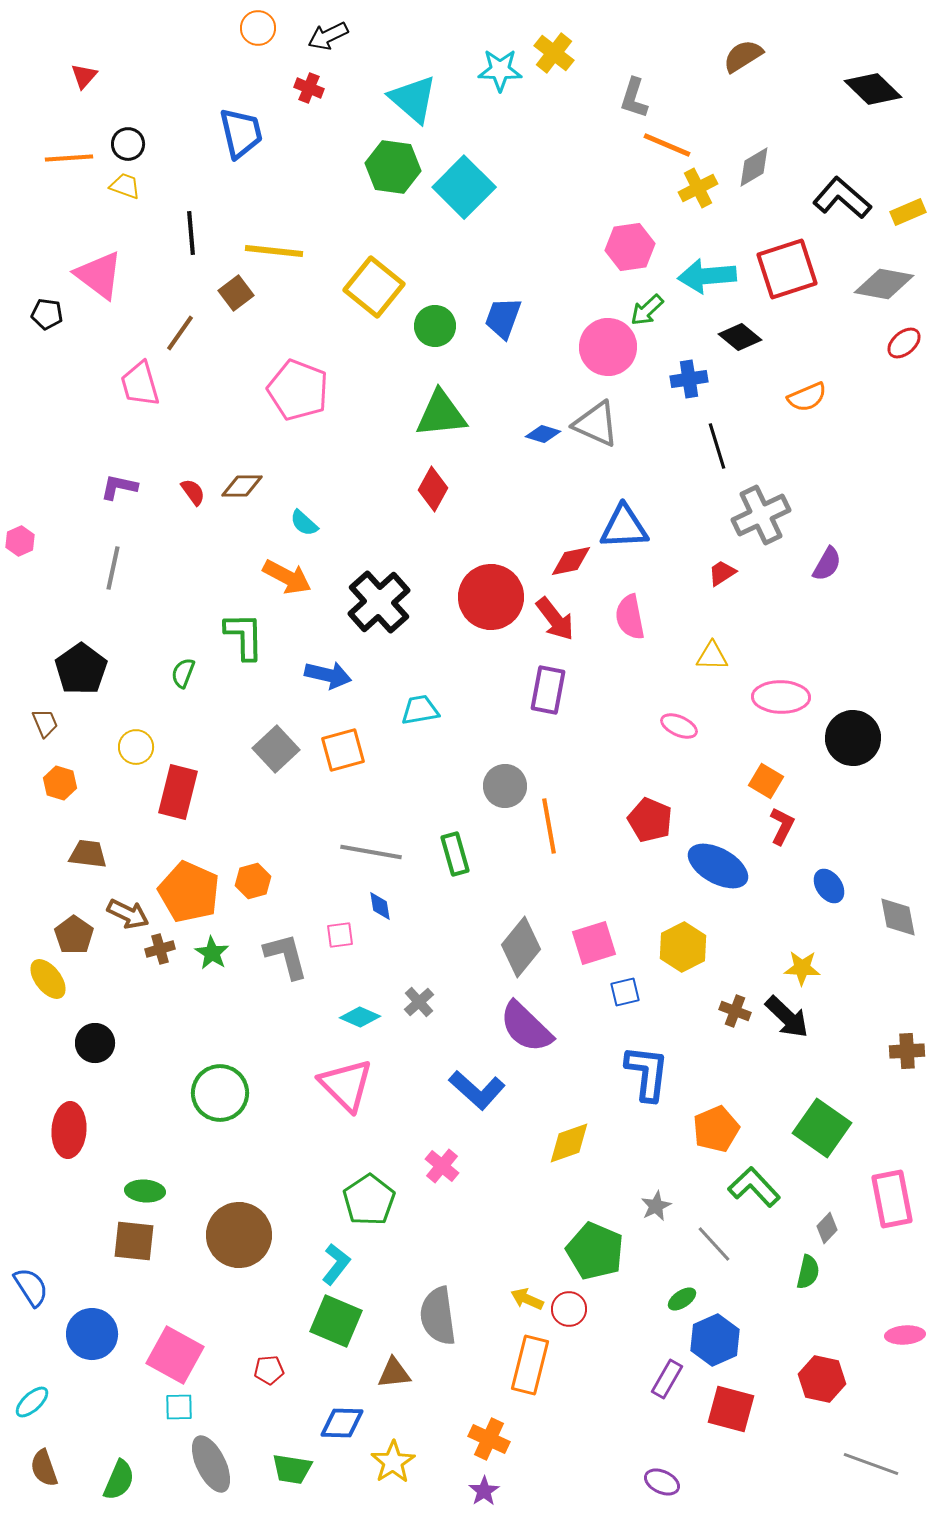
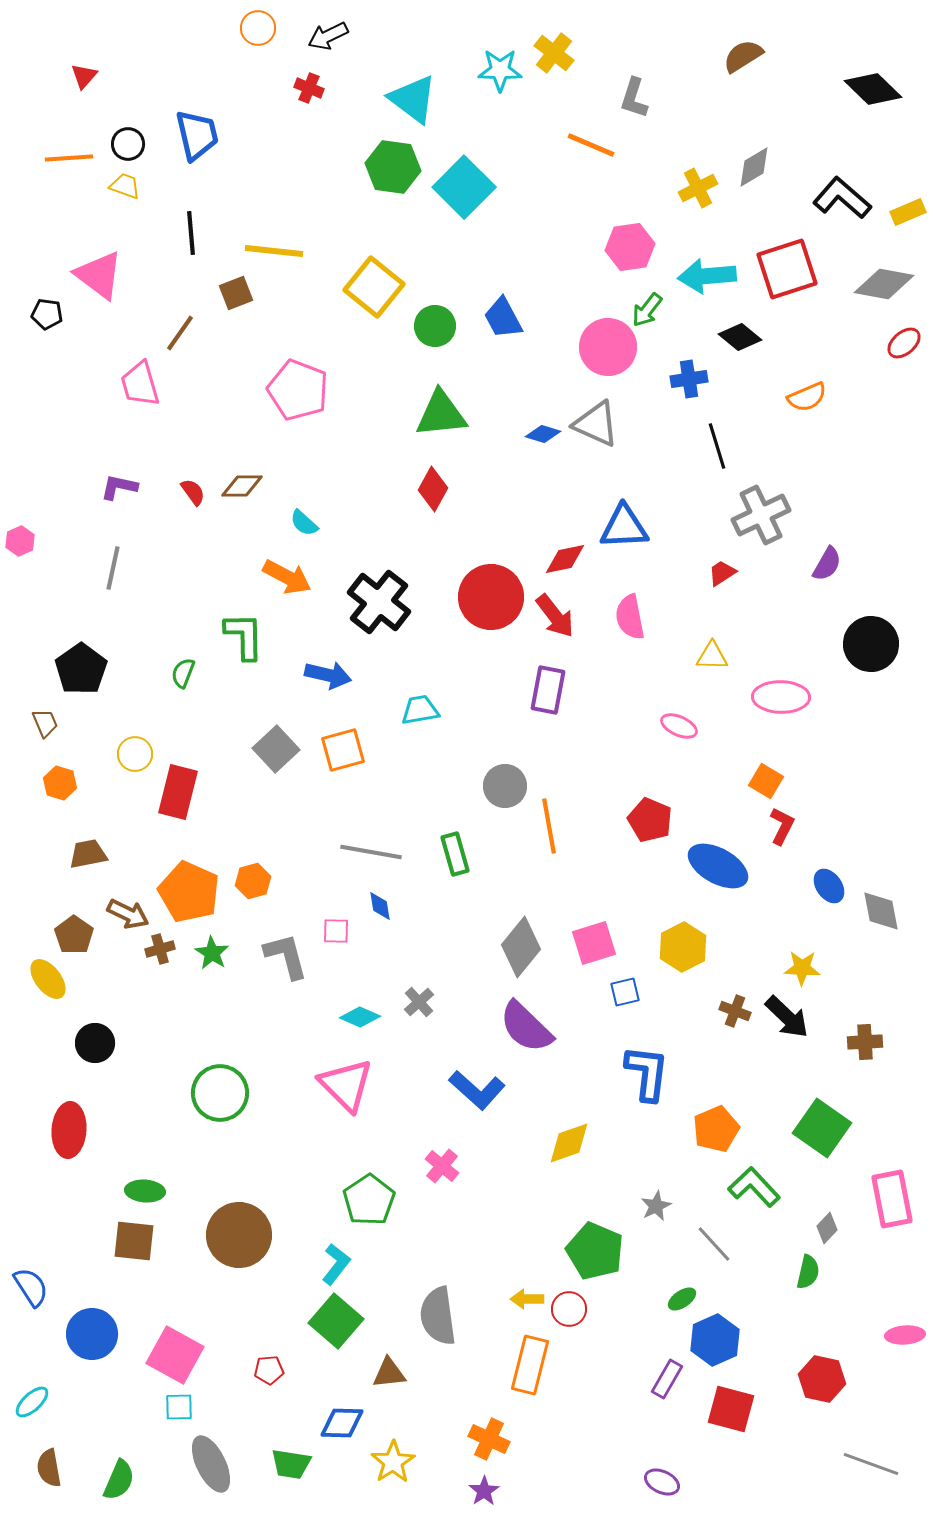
cyan triangle at (413, 99): rotated 4 degrees counterclockwise
blue trapezoid at (241, 133): moved 44 px left, 2 px down
orange line at (667, 145): moved 76 px left
brown square at (236, 293): rotated 16 degrees clockwise
green arrow at (647, 310): rotated 9 degrees counterclockwise
blue trapezoid at (503, 318): rotated 48 degrees counterclockwise
red diamond at (571, 561): moved 6 px left, 2 px up
black cross at (379, 602): rotated 10 degrees counterclockwise
red arrow at (555, 619): moved 3 px up
black circle at (853, 738): moved 18 px right, 94 px up
yellow circle at (136, 747): moved 1 px left, 7 px down
brown trapezoid at (88, 854): rotated 18 degrees counterclockwise
gray diamond at (898, 917): moved 17 px left, 6 px up
pink square at (340, 935): moved 4 px left, 4 px up; rotated 8 degrees clockwise
brown cross at (907, 1051): moved 42 px left, 9 px up
yellow arrow at (527, 1299): rotated 24 degrees counterclockwise
green square at (336, 1321): rotated 18 degrees clockwise
brown triangle at (394, 1373): moved 5 px left
brown semicircle at (44, 1468): moved 5 px right; rotated 9 degrees clockwise
green trapezoid at (292, 1469): moved 1 px left, 5 px up
